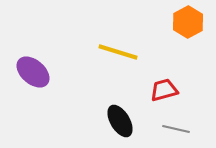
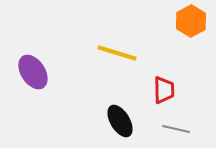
orange hexagon: moved 3 px right, 1 px up
yellow line: moved 1 px left, 1 px down
purple ellipse: rotated 16 degrees clockwise
red trapezoid: rotated 104 degrees clockwise
